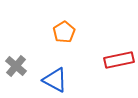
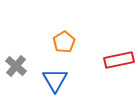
orange pentagon: moved 10 px down
blue triangle: rotated 32 degrees clockwise
